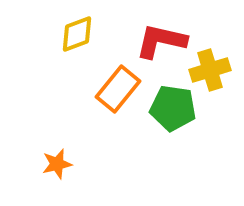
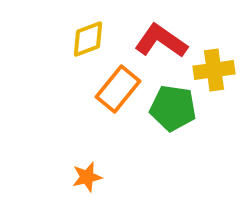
yellow diamond: moved 11 px right, 5 px down
red L-shape: rotated 22 degrees clockwise
yellow cross: moved 4 px right; rotated 9 degrees clockwise
orange star: moved 30 px right, 13 px down
